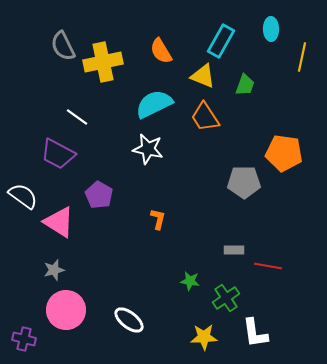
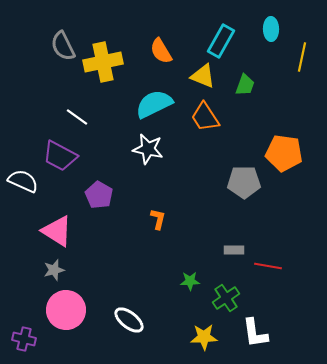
purple trapezoid: moved 2 px right, 2 px down
white semicircle: moved 15 px up; rotated 12 degrees counterclockwise
pink triangle: moved 2 px left, 9 px down
green star: rotated 12 degrees counterclockwise
